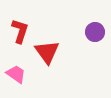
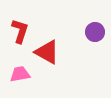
red triangle: rotated 24 degrees counterclockwise
pink trapezoid: moved 4 px right; rotated 45 degrees counterclockwise
